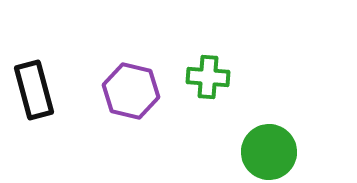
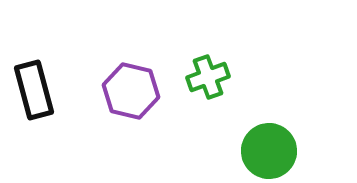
green cross: rotated 24 degrees counterclockwise
green circle: moved 1 px up
